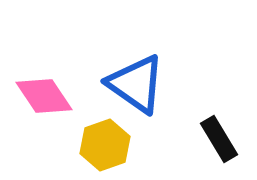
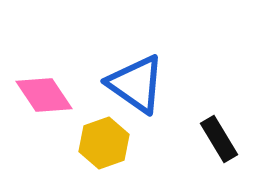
pink diamond: moved 1 px up
yellow hexagon: moved 1 px left, 2 px up
